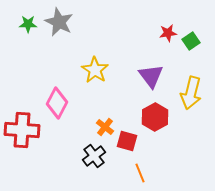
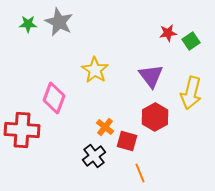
pink diamond: moved 3 px left, 5 px up; rotated 8 degrees counterclockwise
